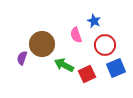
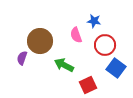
blue star: rotated 16 degrees counterclockwise
brown circle: moved 2 px left, 3 px up
blue square: rotated 30 degrees counterclockwise
red square: moved 1 px right, 11 px down
